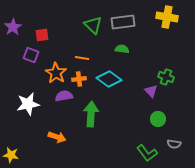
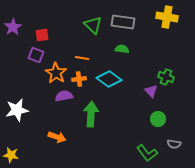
gray rectangle: rotated 15 degrees clockwise
purple square: moved 5 px right
white star: moved 11 px left, 6 px down
